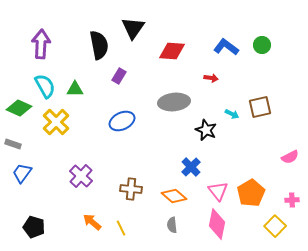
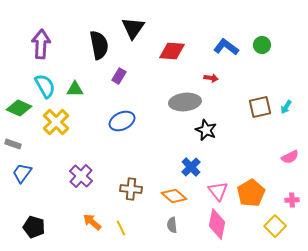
gray ellipse: moved 11 px right
cyan arrow: moved 54 px right, 7 px up; rotated 96 degrees clockwise
